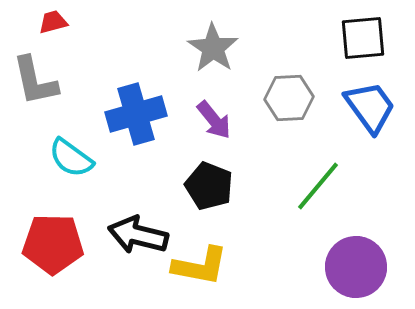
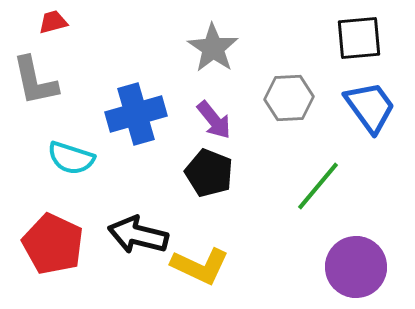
black square: moved 4 px left
cyan semicircle: rotated 18 degrees counterclockwise
black pentagon: moved 13 px up
red pentagon: rotated 24 degrees clockwise
yellow L-shape: rotated 14 degrees clockwise
